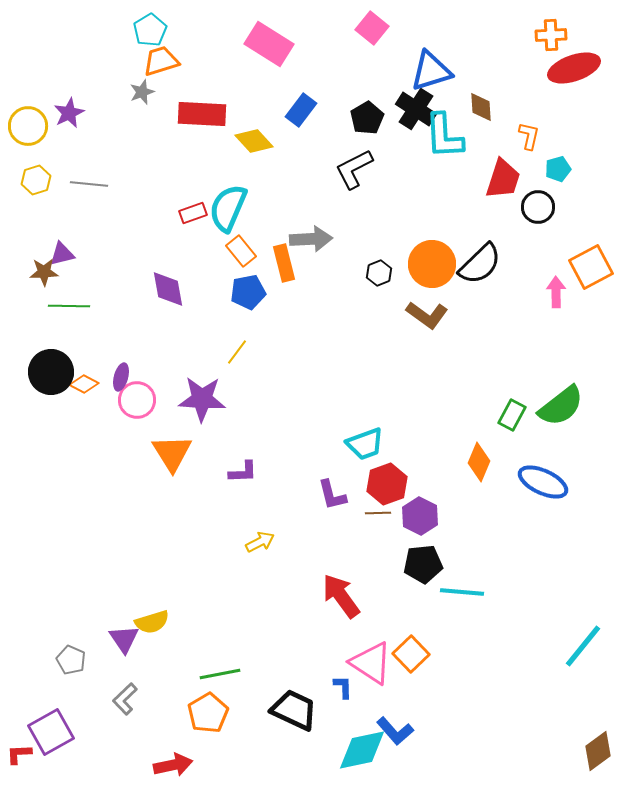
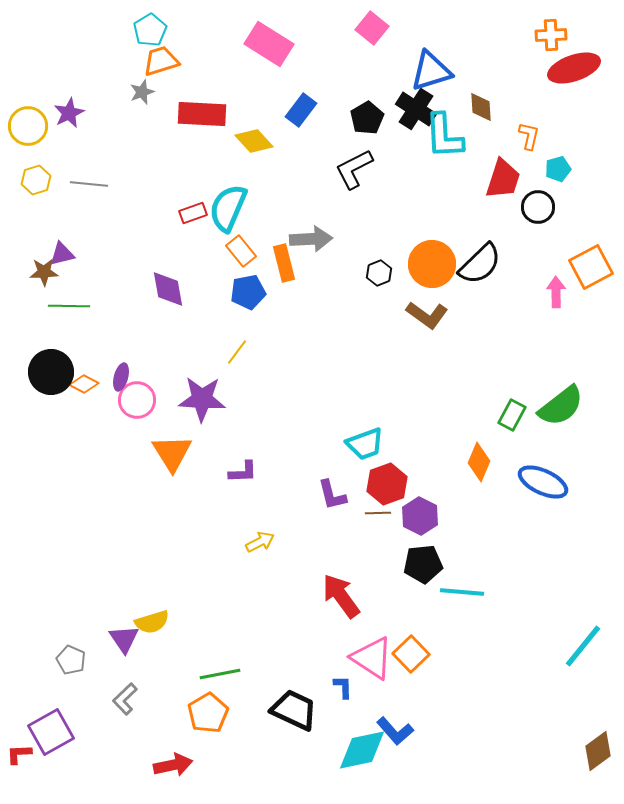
pink triangle at (371, 663): moved 1 px right, 5 px up
